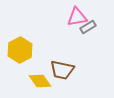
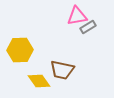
pink triangle: moved 1 px up
yellow hexagon: rotated 25 degrees clockwise
yellow diamond: moved 1 px left
